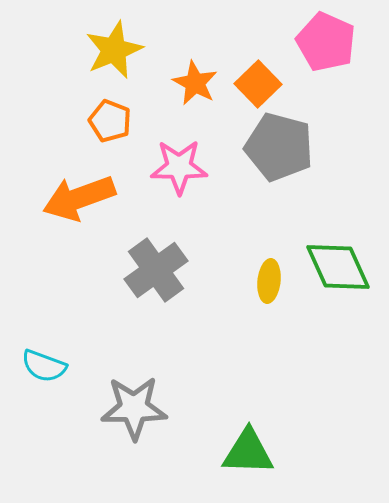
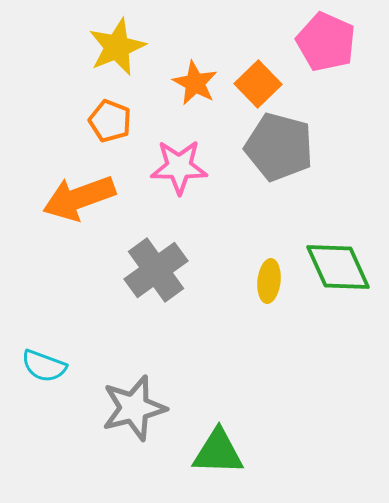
yellow star: moved 3 px right, 3 px up
gray star: rotated 14 degrees counterclockwise
green triangle: moved 30 px left
